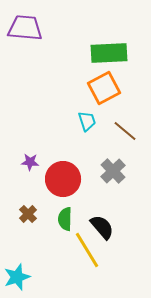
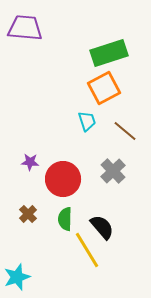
green rectangle: rotated 15 degrees counterclockwise
